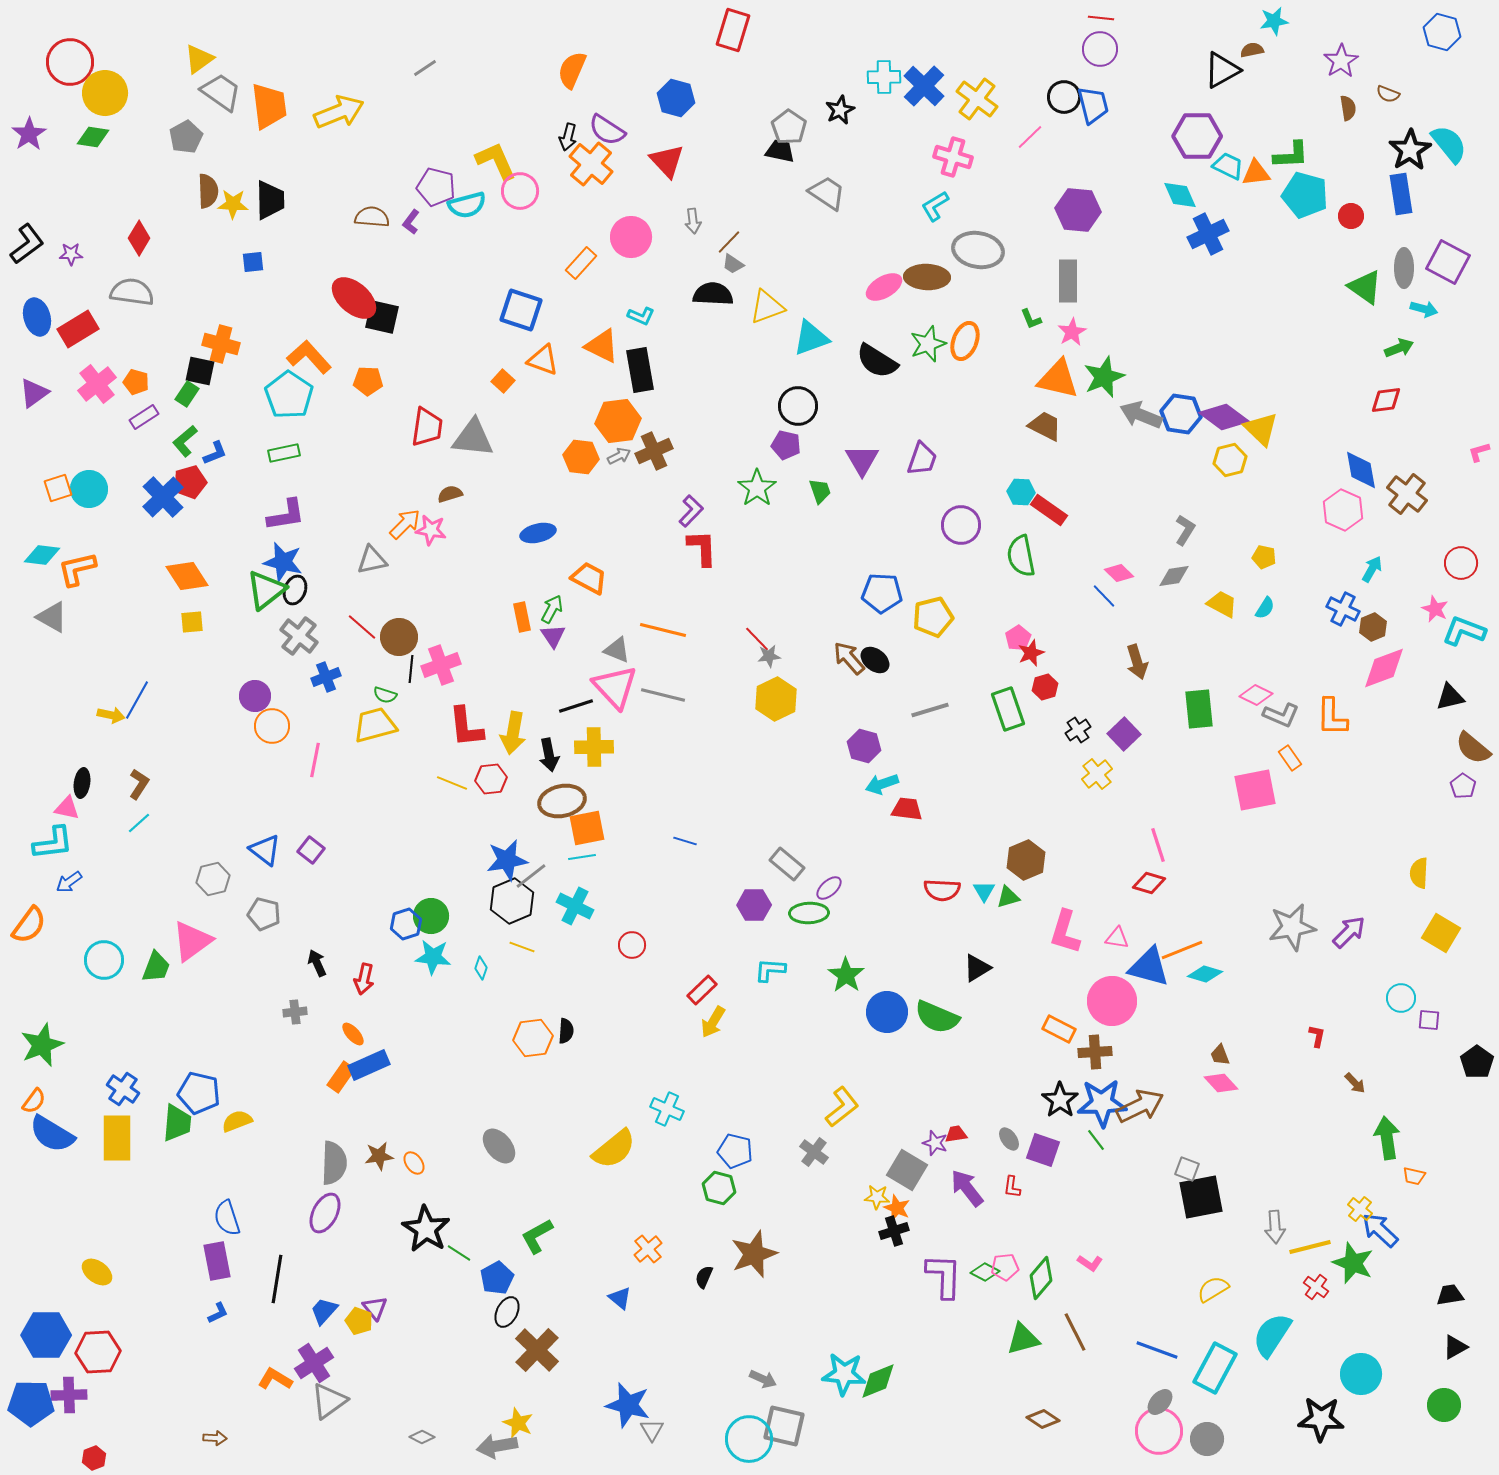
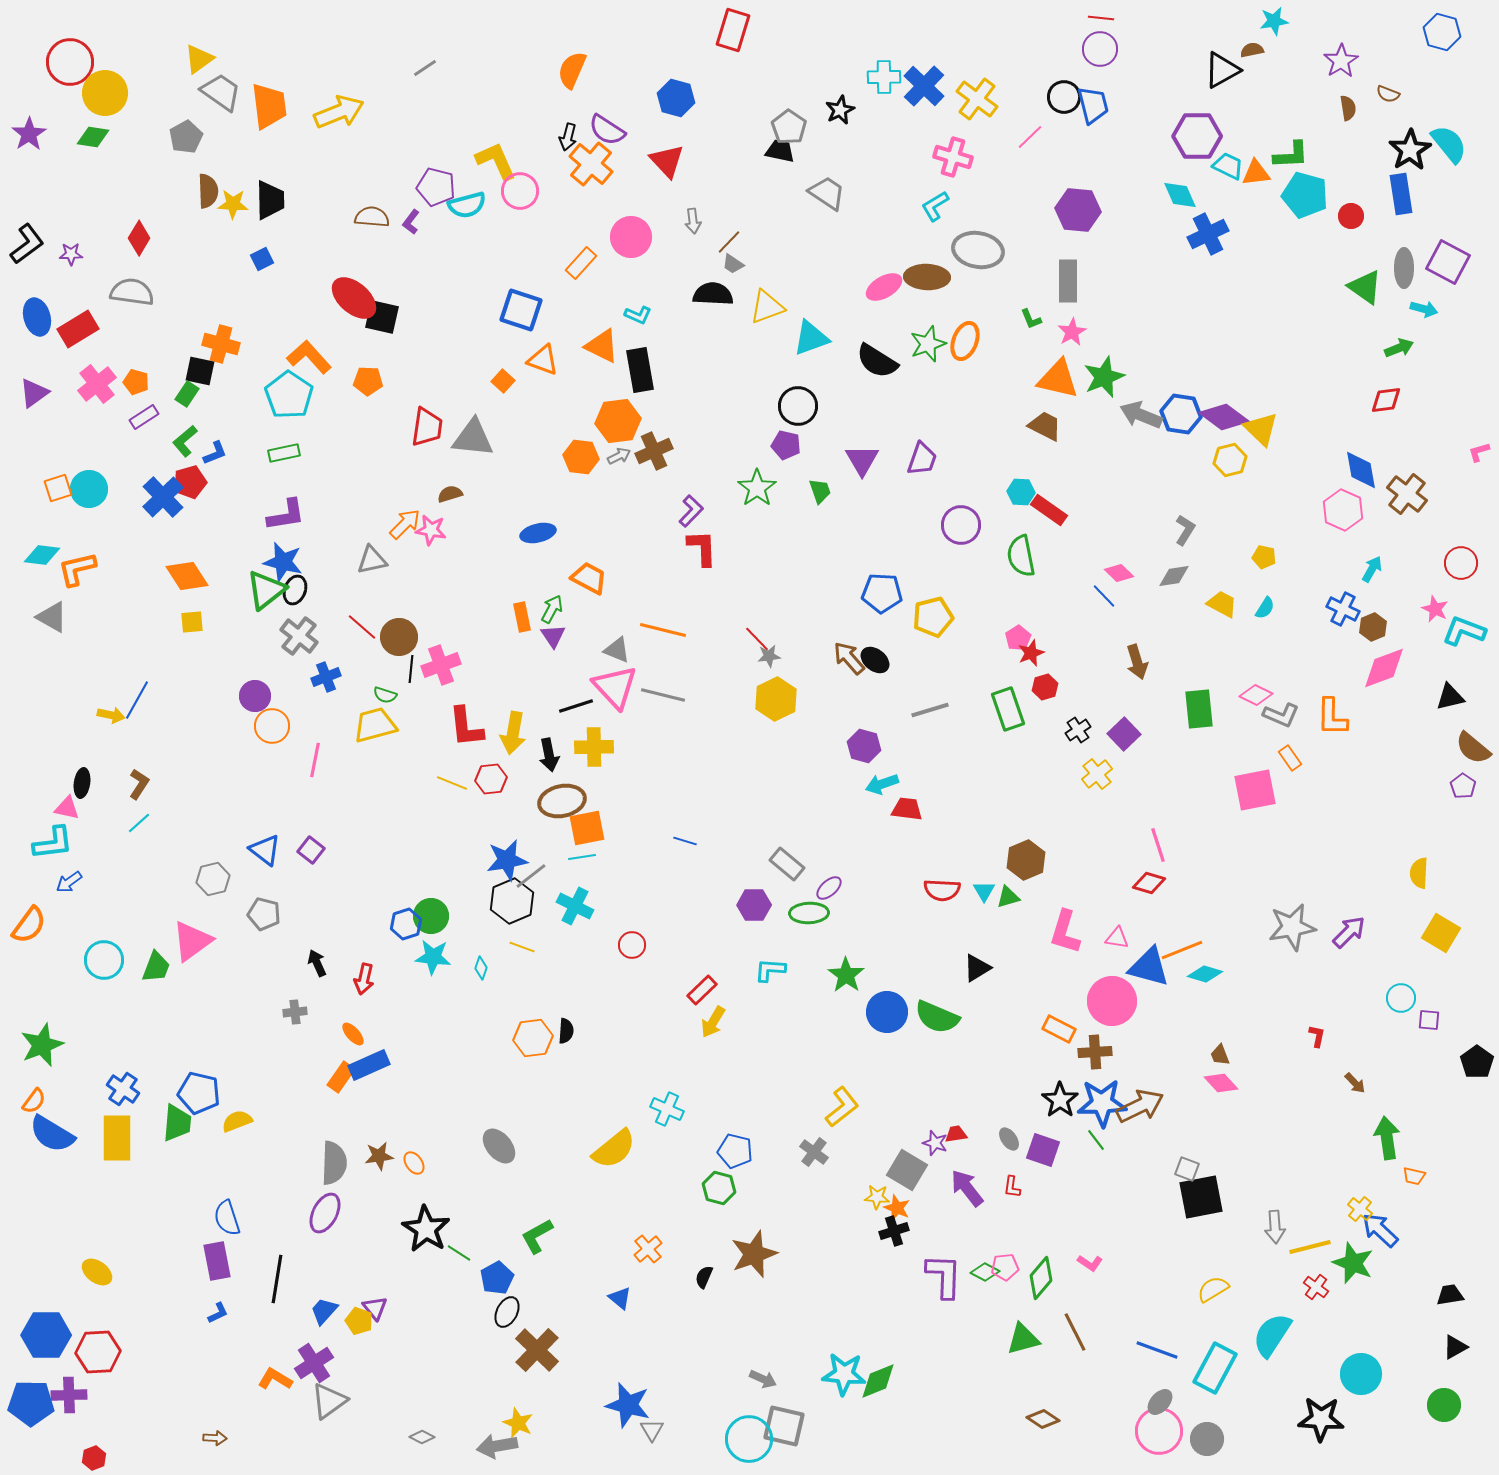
blue square at (253, 262): moved 9 px right, 3 px up; rotated 20 degrees counterclockwise
cyan L-shape at (641, 316): moved 3 px left, 1 px up
